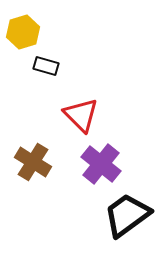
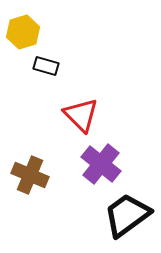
brown cross: moved 3 px left, 13 px down; rotated 9 degrees counterclockwise
